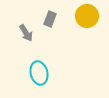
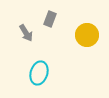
yellow circle: moved 19 px down
cyan ellipse: rotated 30 degrees clockwise
